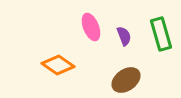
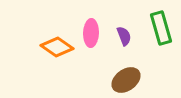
pink ellipse: moved 6 px down; rotated 24 degrees clockwise
green rectangle: moved 6 px up
orange diamond: moved 1 px left, 18 px up
